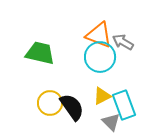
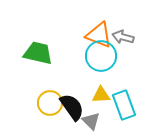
gray arrow: moved 5 px up; rotated 15 degrees counterclockwise
green trapezoid: moved 2 px left
cyan circle: moved 1 px right, 1 px up
yellow triangle: moved 1 px left, 1 px up; rotated 24 degrees clockwise
gray triangle: moved 20 px left, 1 px up
